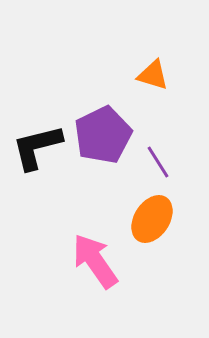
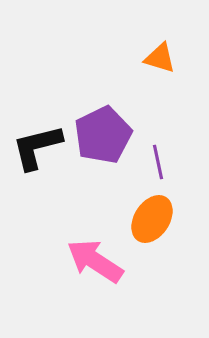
orange triangle: moved 7 px right, 17 px up
purple line: rotated 20 degrees clockwise
pink arrow: rotated 22 degrees counterclockwise
